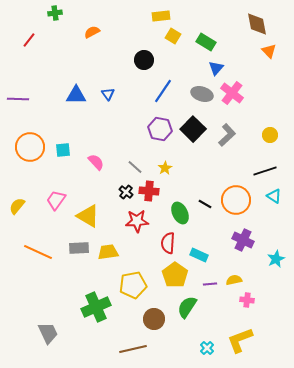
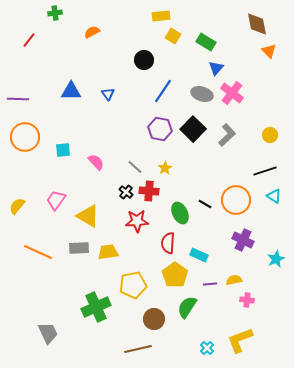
blue triangle at (76, 95): moved 5 px left, 4 px up
orange circle at (30, 147): moved 5 px left, 10 px up
brown line at (133, 349): moved 5 px right
